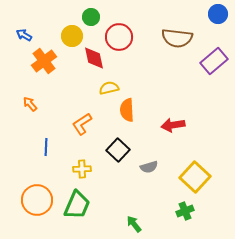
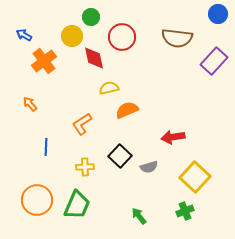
red circle: moved 3 px right
purple rectangle: rotated 8 degrees counterclockwise
orange semicircle: rotated 70 degrees clockwise
red arrow: moved 12 px down
black square: moved 2 px right, 6 px down
yellow cross: moved 3 px right, 2 px up
green arrow: moved 5 px right, 8 px up
